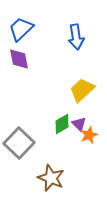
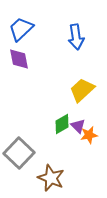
purple triangle: moved 1 px left, 2 px down
orange star: rotated 12 degrees clockwise
gray square: moved 10 px down
